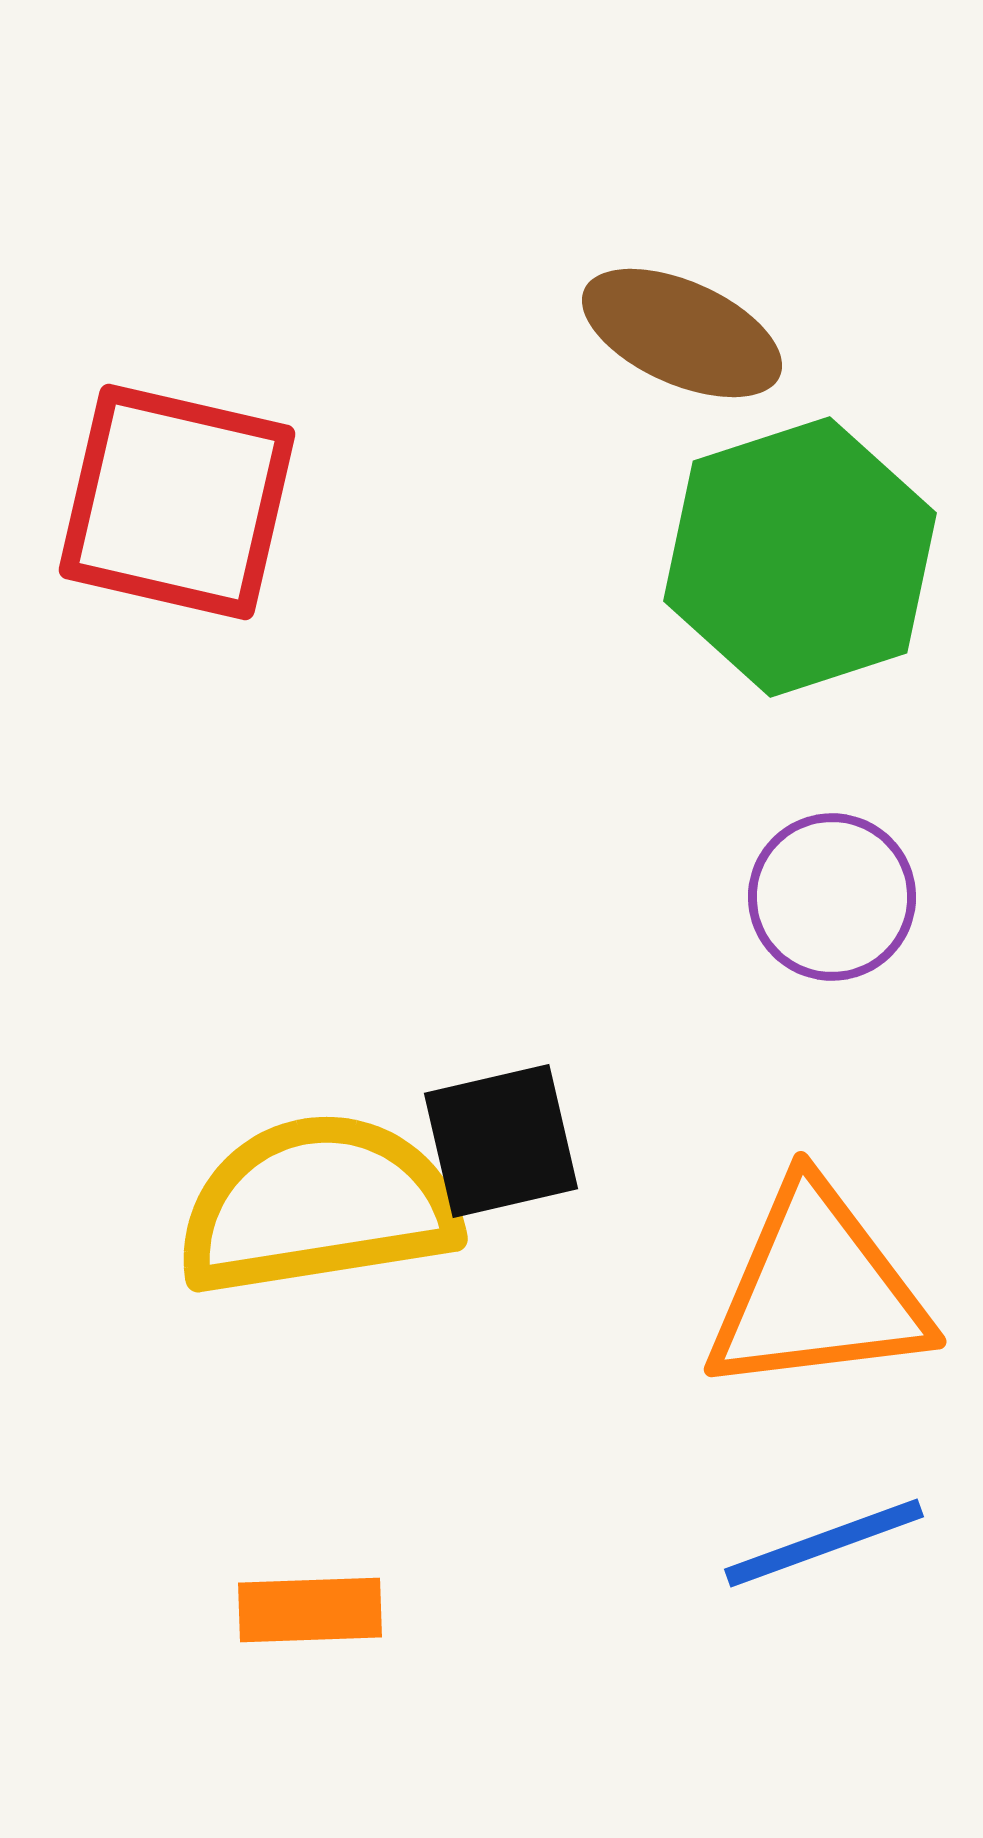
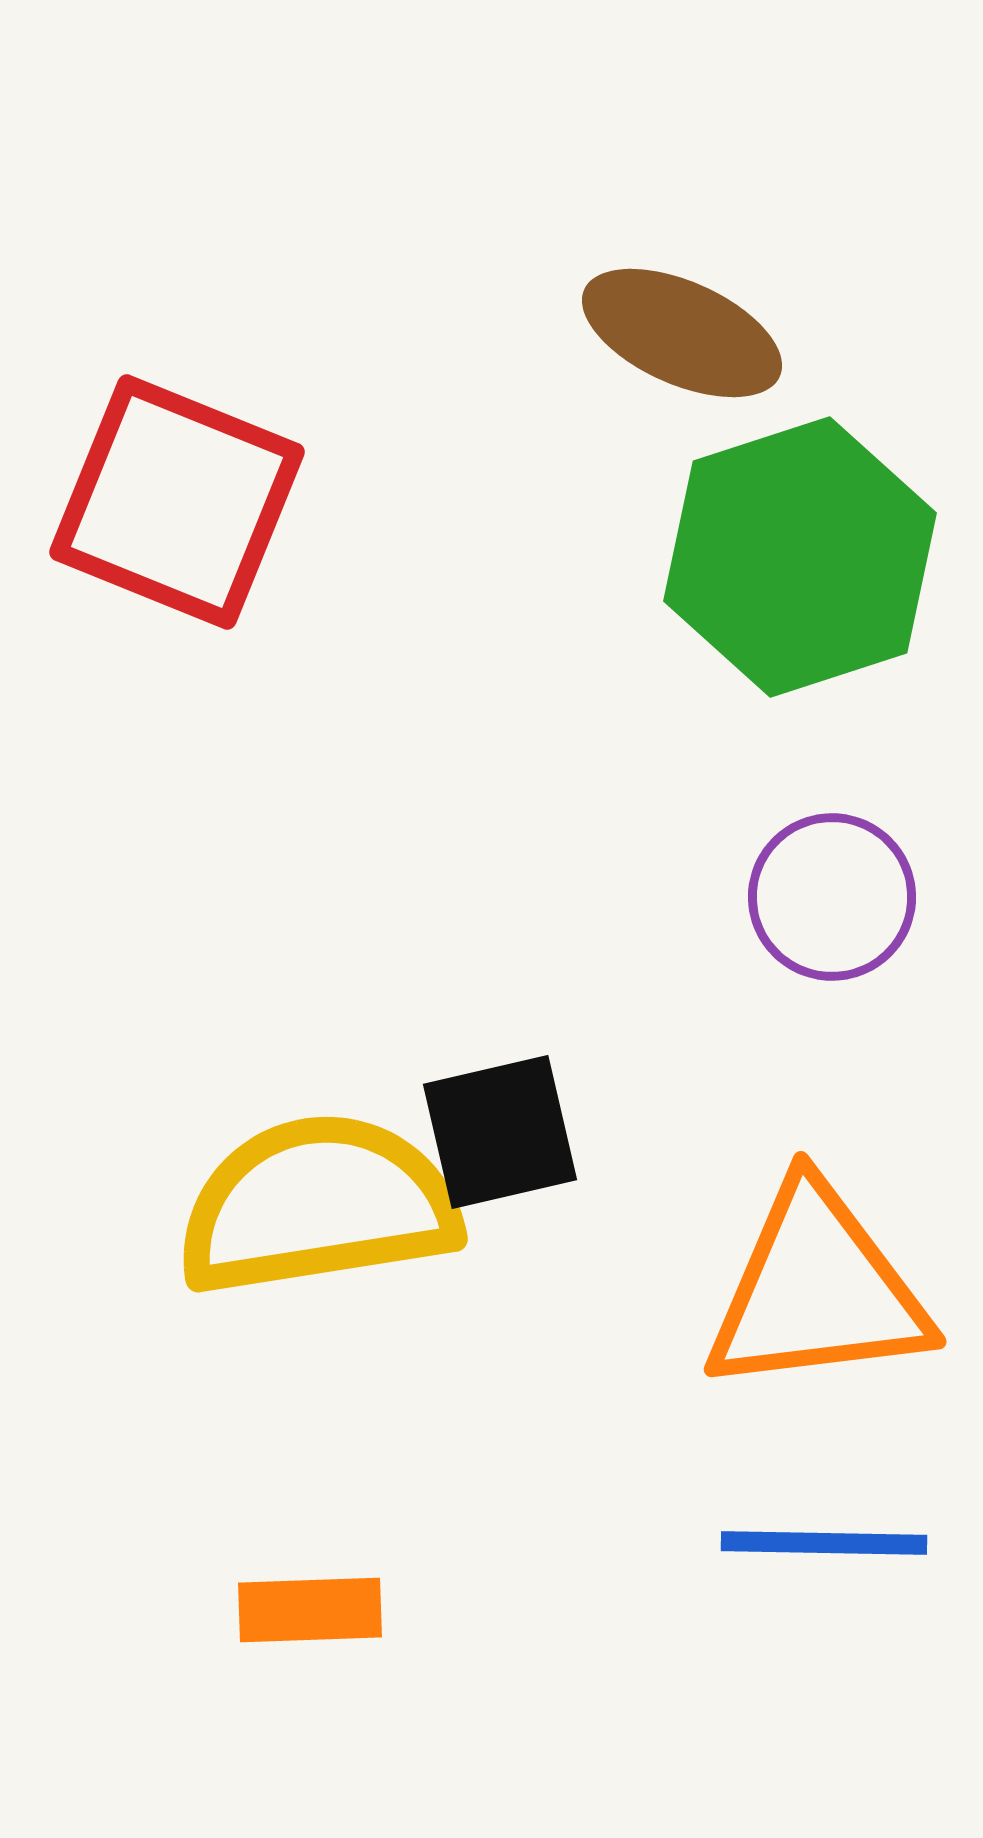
red square: rotated 9 degrees clockwise
black square: moved 1 px left, 9 px up
blue line: rotated 21 degrees clockwise
